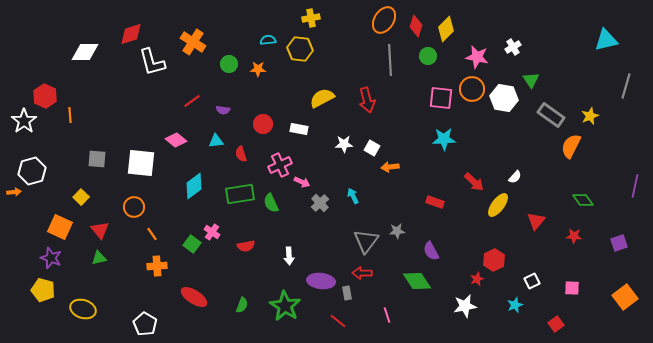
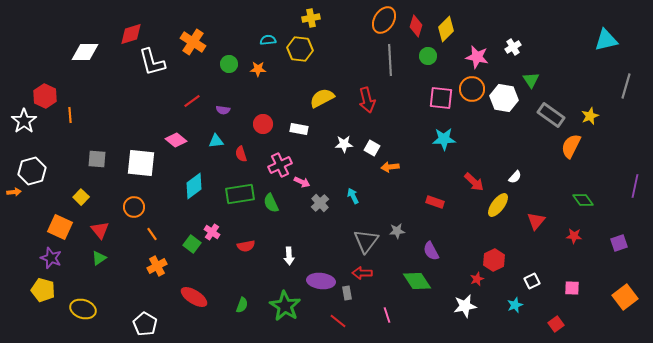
green triangle at (99, 258): rotated 21 degrees counterclockwise
orange cross at (157, 266): rotated 24 degrees counterclockwise
